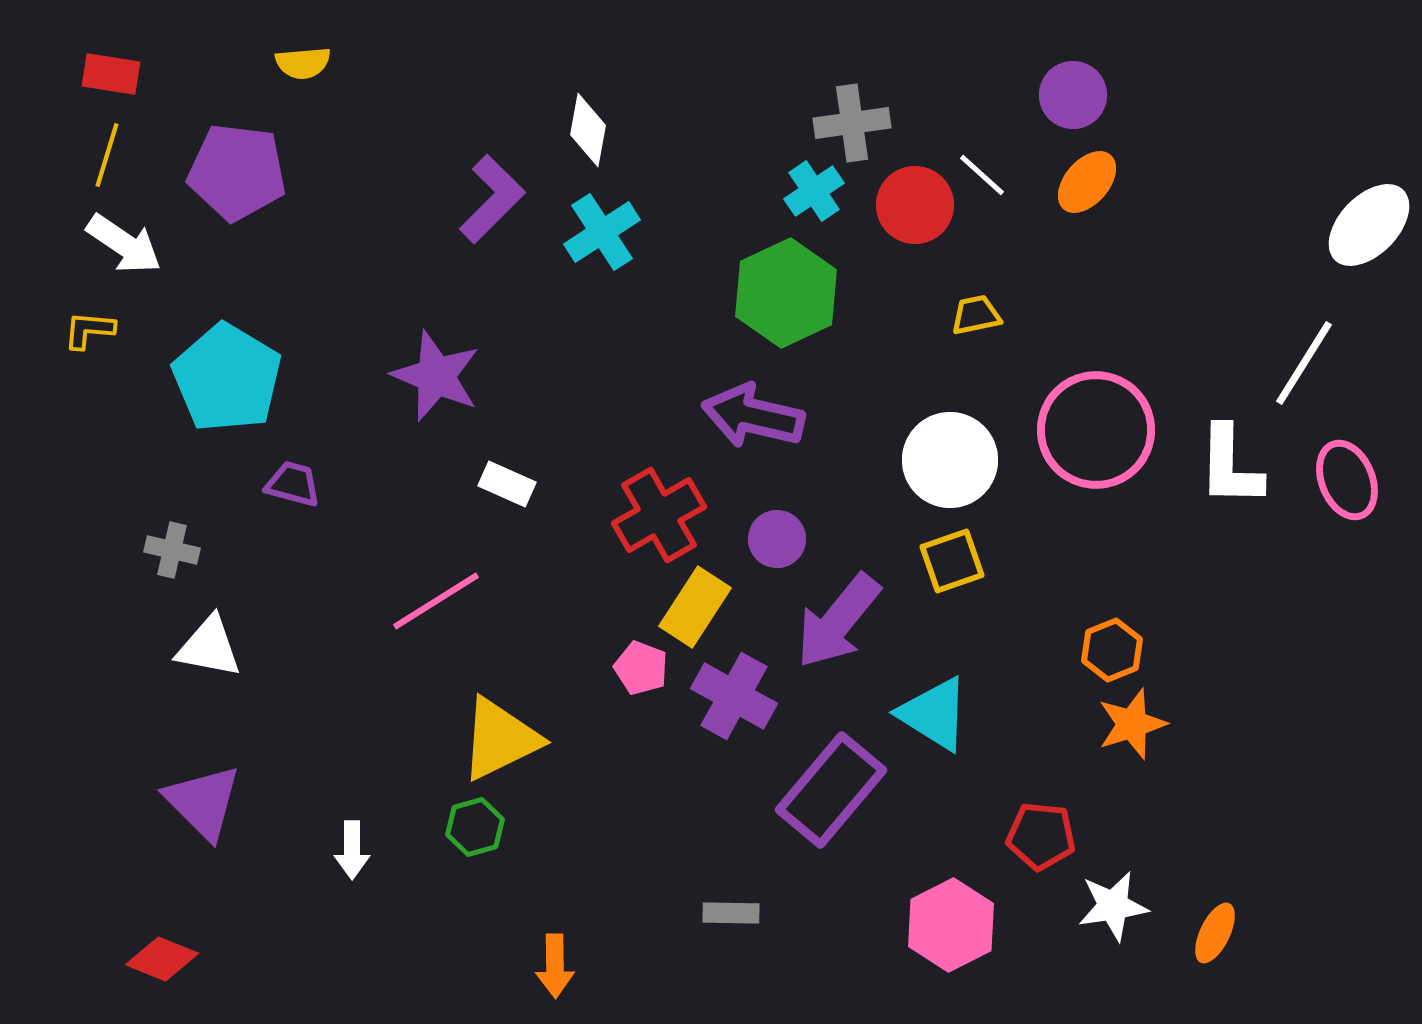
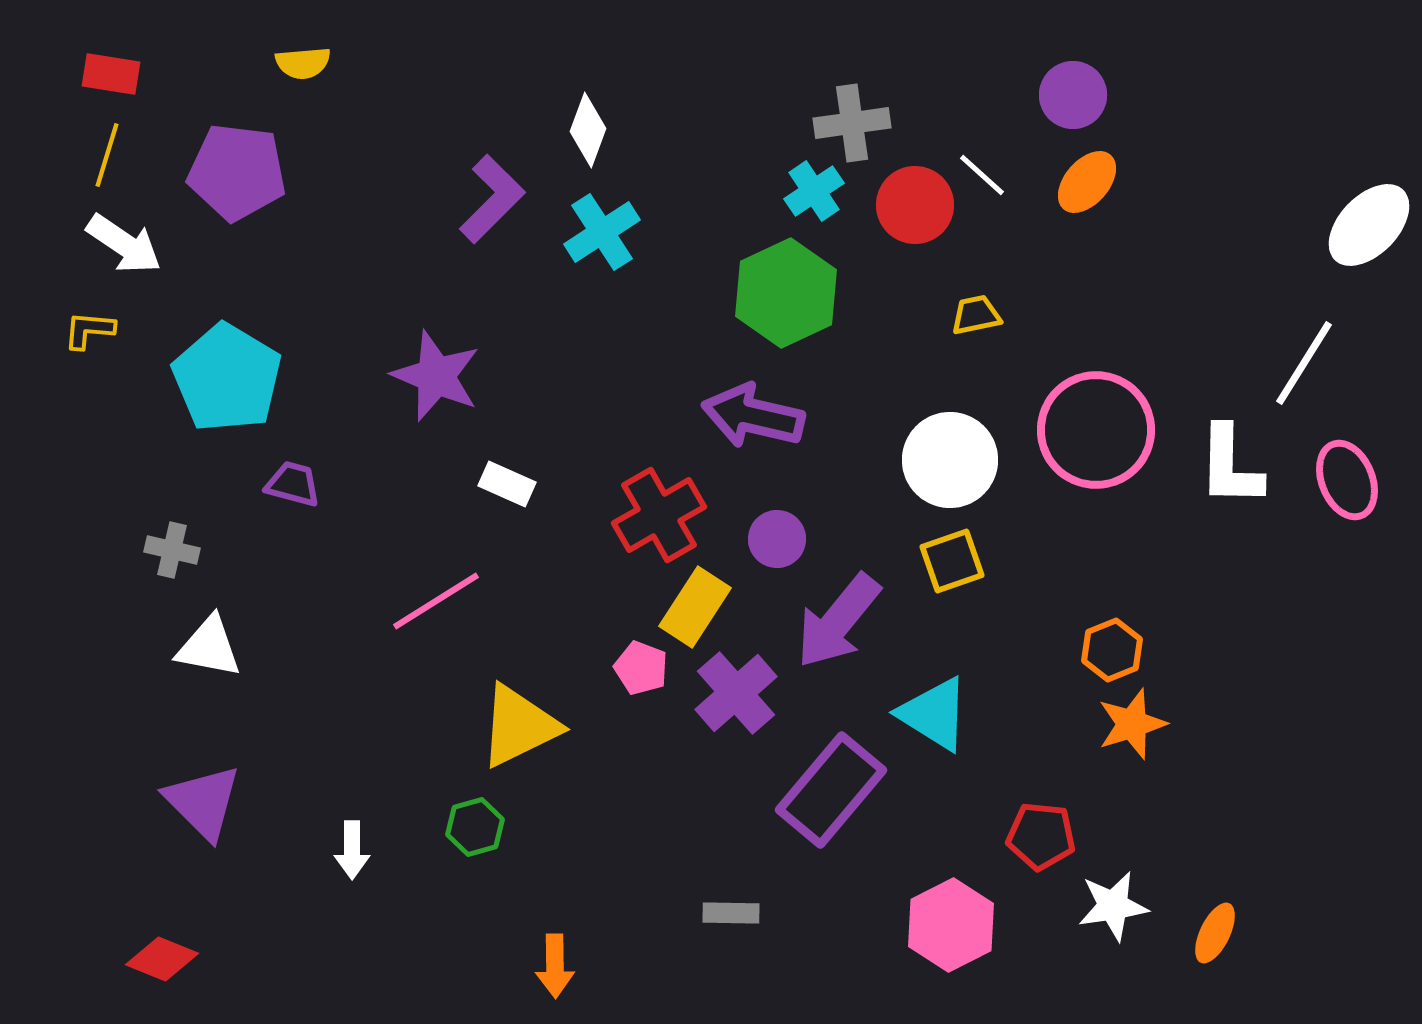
white diamond at (588, 130): rotated 10 degrees clockwise
purple cross at (734, 696): moved 2 px right, 3 px up; rotated 20 degrees clockwise
yellow triangle at (500, 739): moved 19 px right, 13 px up
